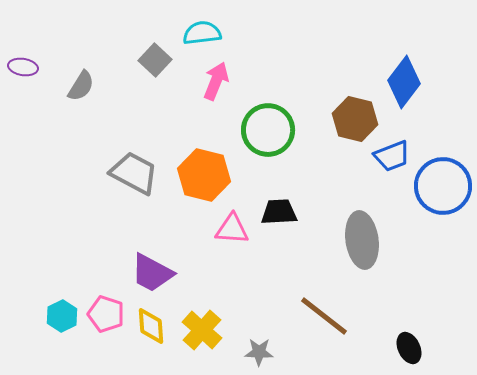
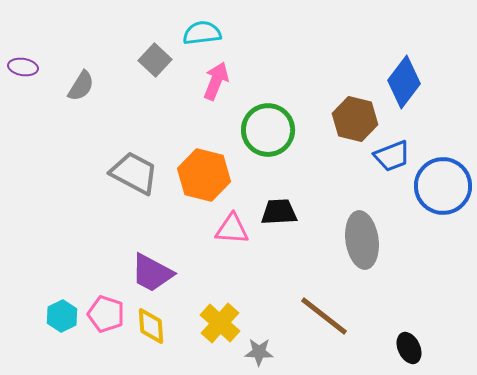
yellow cross: moved 18 px right, 7 px up
